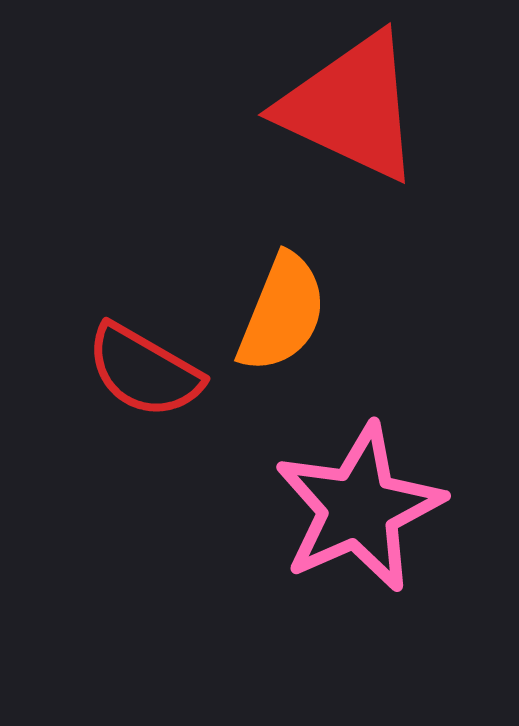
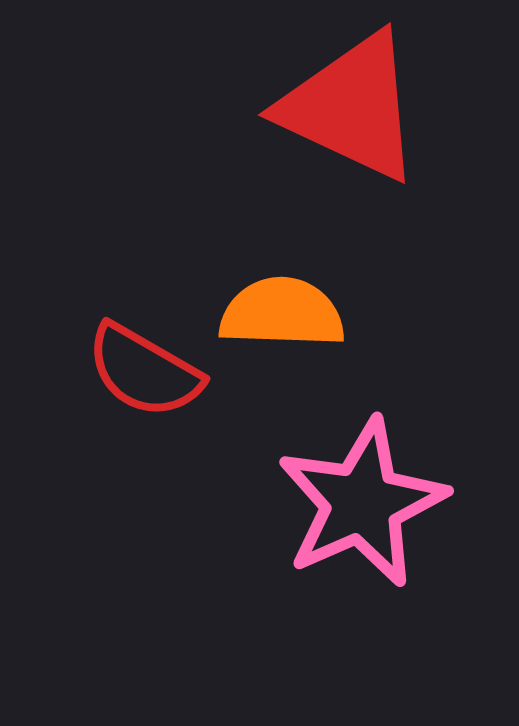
orange semicircle: rotated 110 degrees counterclockwise
pink star: moved 3 px right, 5 px up
